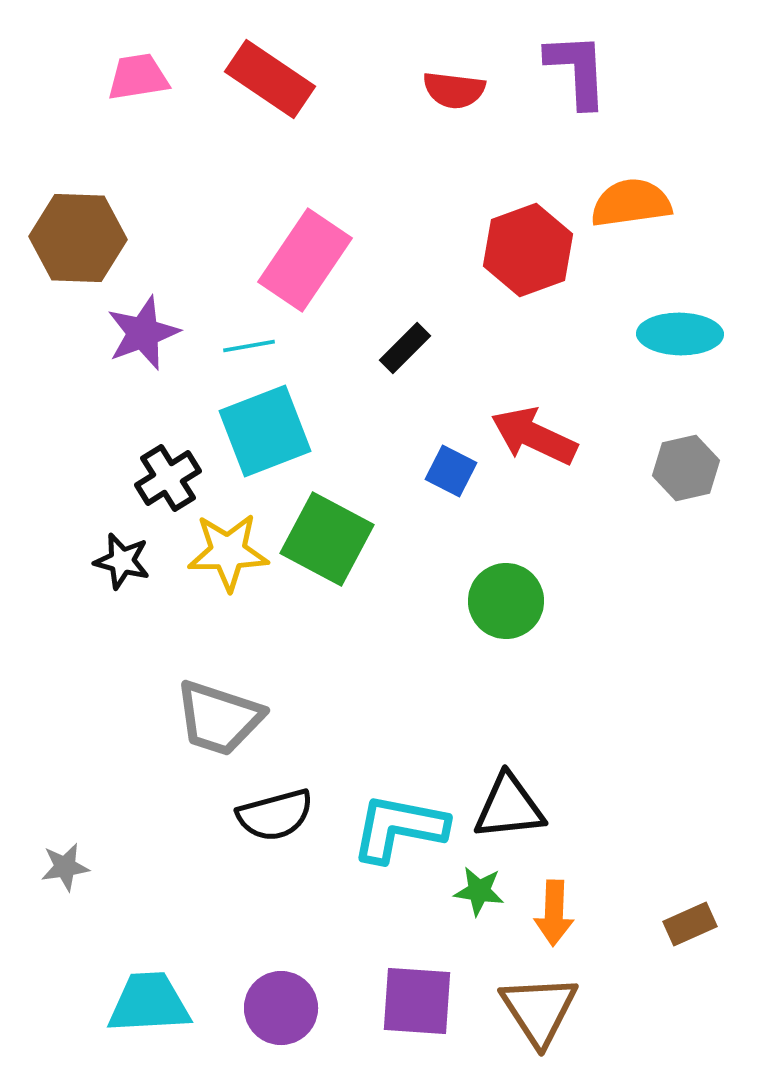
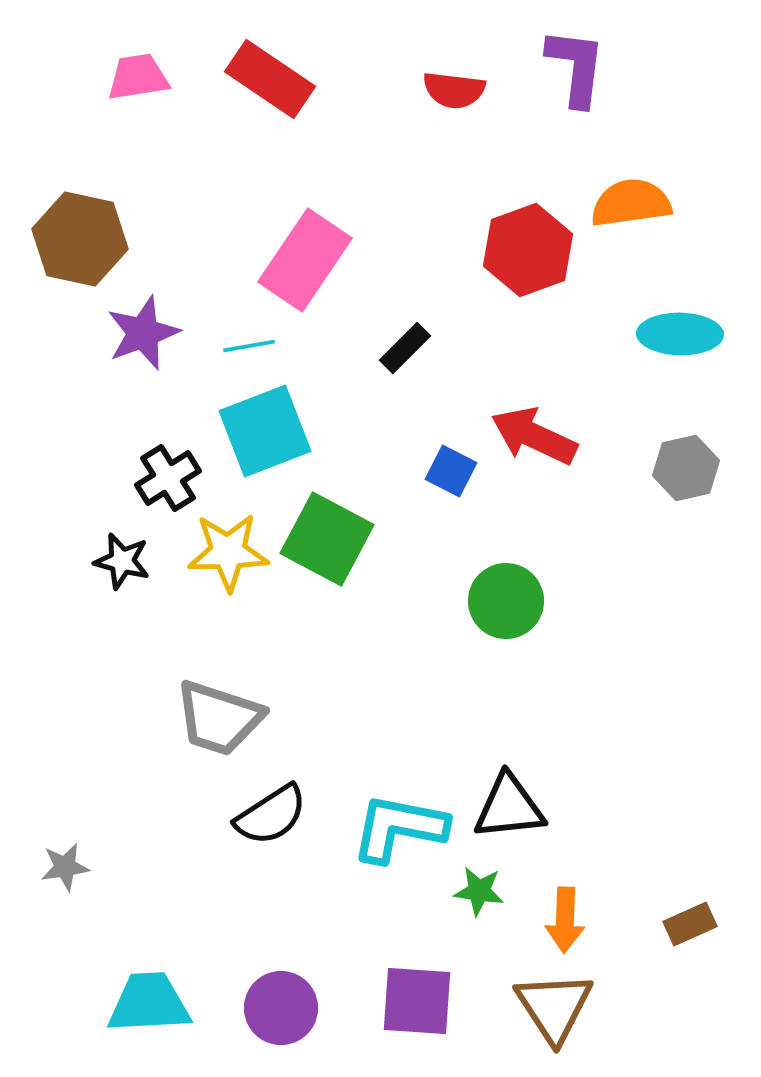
purple L-shape: moved 1 px left, 3 px up; rotated 10 degrees clockwise
brown hexagon: moved 2 px right, 1 px down; rotated 10 degrees clockwise
black semicircle: moved 4 px left; rotated 18 degrees counterclockwise
orange arrow: moved 11 px right, 7 px down
brown triangle: moved 15 px right, 3 px up
